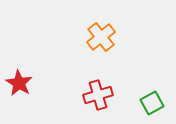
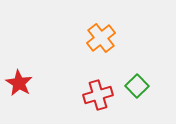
orange cross: moved 1 px down
green square: moved 15 px left, 17 px up; rotated 15 degrees counterclockwise
